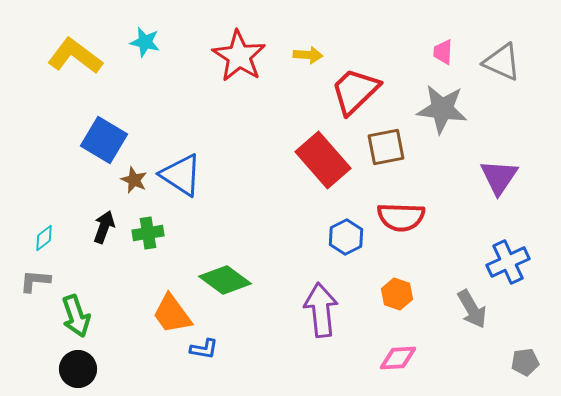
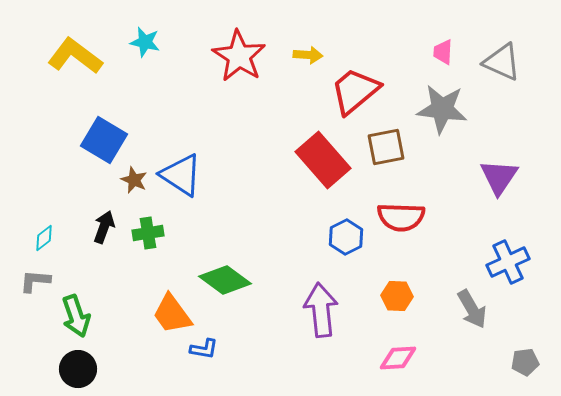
red trapezoid: rotated 4 degrees clockwise
orange hexagon: moved 2 px down; rotated 16 degrees counterclockwise
